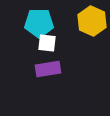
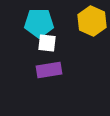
purple rectangle: moved 1 px right, 1 px down
